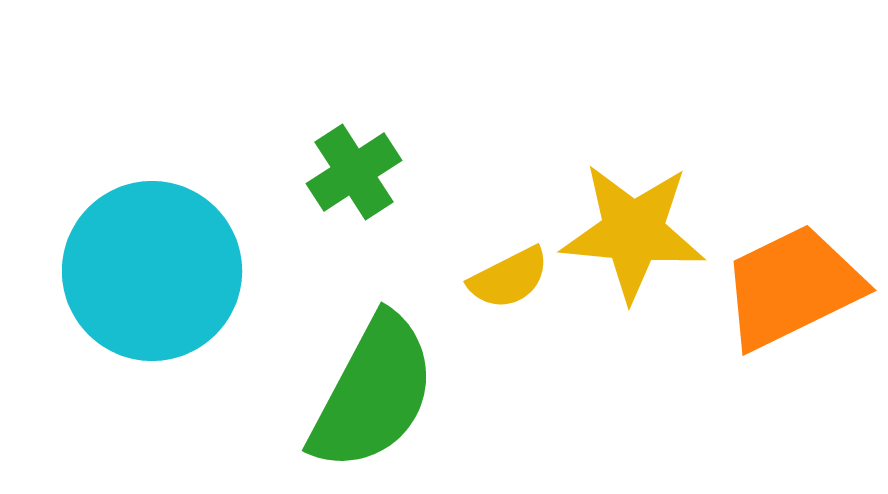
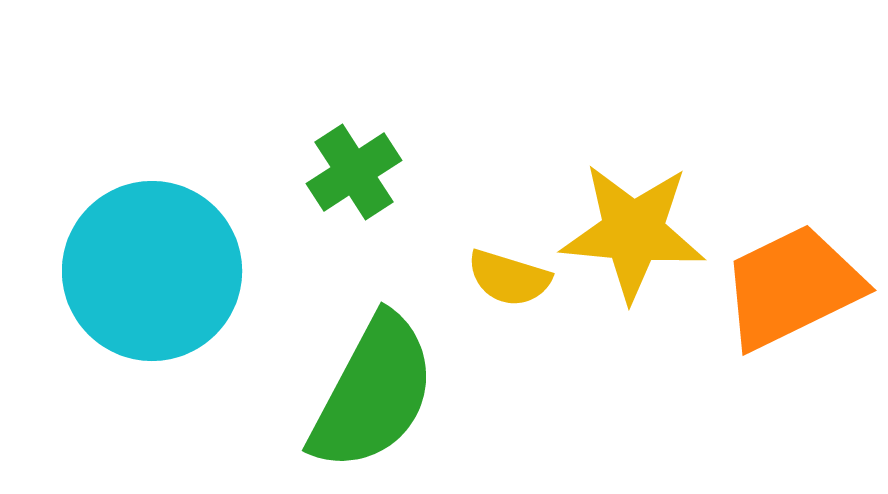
yellow semicircle: rotated 44 degrees clockwise
